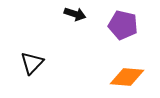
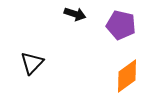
purple pentagon: moved 2 px left
orange diamond: moved 1 px up; rotated 40 degrees counterclockwise
